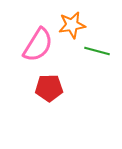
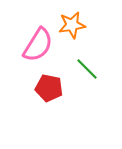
green line: moved 10 px left, 18 px down; rotated 30 degrees clockwise
red pentagon: rotated 12 degrees clockwise
